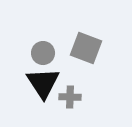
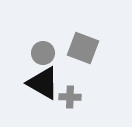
gray square: moved 3 px left
black triangle: rotated 27 degrees counterclockwise
